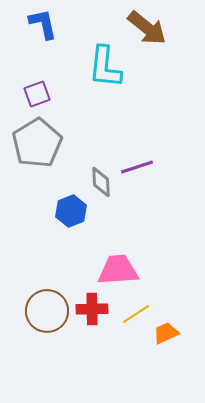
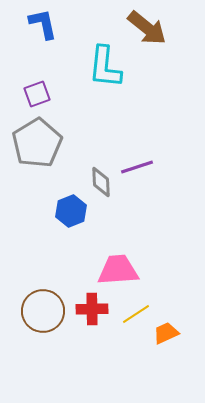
brown circle: moved 4 px left
